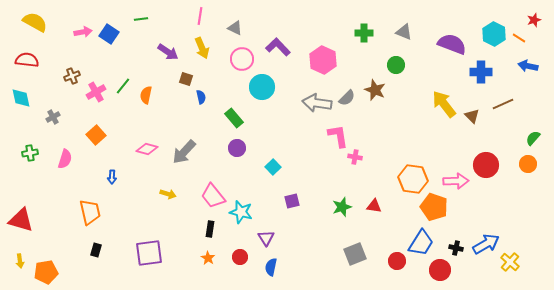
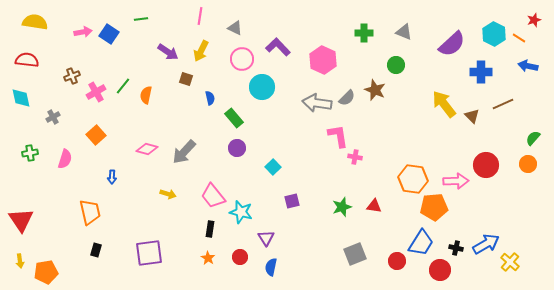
yellow semicircle at (35, 22): rotated 20 degrees counterclockwise
purple semicircle at (452, 44): rotated 116 degrees clockwise
yellow arrow at (202, 48): moved 1 px left, 3 px down; rotated 50 degrees clockwise
blue semicircle at (201, 97): moved 9 px right, 1 px down
orange pentagon at (434, 207): rotated 24 degrees counterclockwise
red triangle at (21, 220): rotated 40 degrees clockwise
